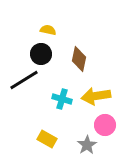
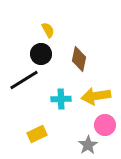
yellow semicircle: rotated 49 degrees clockwise
cyan cross: moved 1 px left; rotated 18 degrees counterclockwise
yellow rectangle: moved 10 px left, 5 px up; rotated 54 degrees counterclockwise
gray star: moved 1 px right
